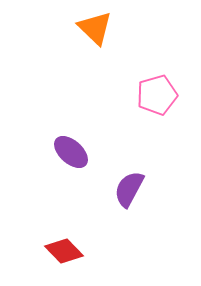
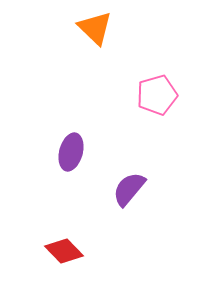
purple ellipse: rotated 63 degrees clockwise
purple semicircle: rotated 12 degrees clockwise
